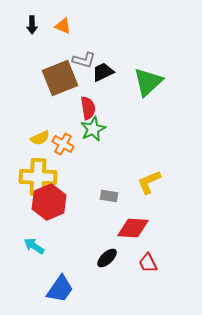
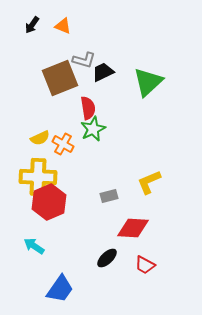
black arrow: rotated 36 degrees clockwise
gray rectangle: rotated 24 degrees counterclockwise
red trapezoid: moved 3 px left, 2 px down; rotated 35 degrees counterclockwise
